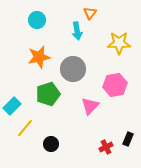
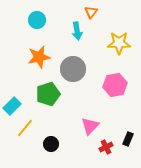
orange triangle: moved 1 px right, 1 px up
pink triangle: moved 20 px down
